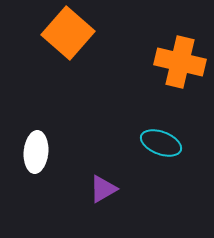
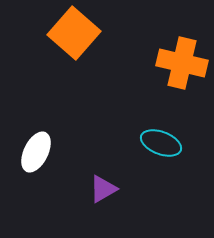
orange square: moved 6 px right
orange cross: moved 2 px right, 1 px down
white ellipse: rotated 21 degrees clockwise
